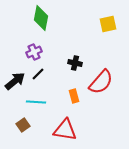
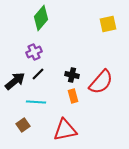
green diamond: rotated 30 degrees clockwise
black cross: moved 3 px left, 12 px down
orange rectangle: moved 1 px left
red triangle: rotated 20 degrees counterclockwise
